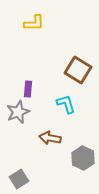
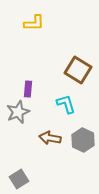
gray hexagon: moved 18 px up
